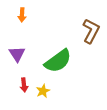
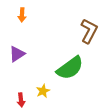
brown L-shape: moved 2 px left
purple triangle: rotated 30 degrees clockwise
green semicircle: moved 12 px right, 7 px down
red arrow: moved 3 px left, 15 px down
